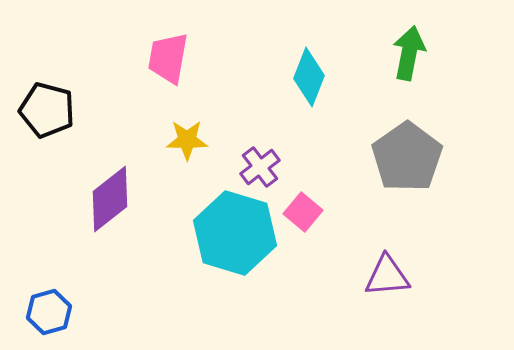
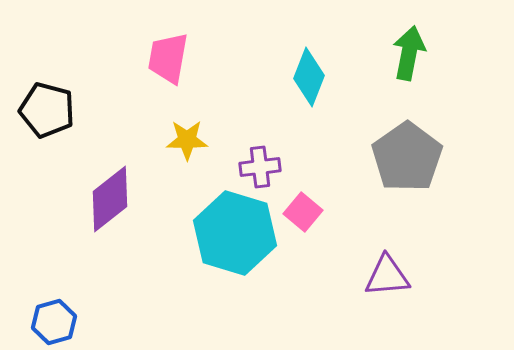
purple cross: rotated 30 degrees clockwise
blue hexagon: moved 5 px right, 10 px down
